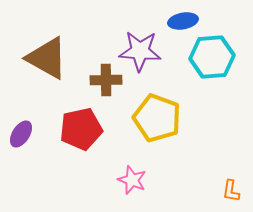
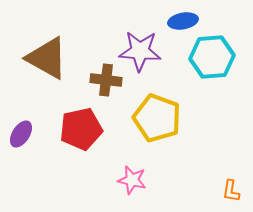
brown cross: rotated 8 degrees clockwise
pink star: rotated 8 degrees counterclockwise
